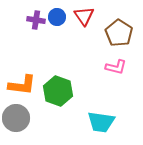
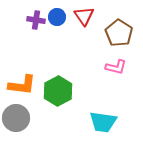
green hexagon: rotated 12 degrees clockwise
cyan trapezoid: moved 2 px right
